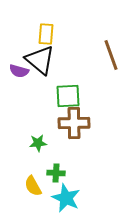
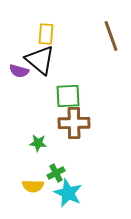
brown line: moved 19 px up
green star: rotated 12 degrees clockwise
green cross: rotated 30 degrees counterclockwise
yellow semicircle: rotated 60 degrees counterclockwise
cyan star: moved 2 px right, 5 px up
